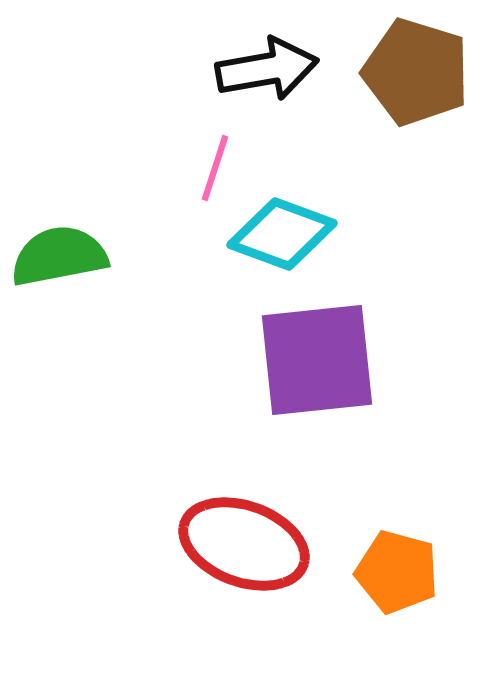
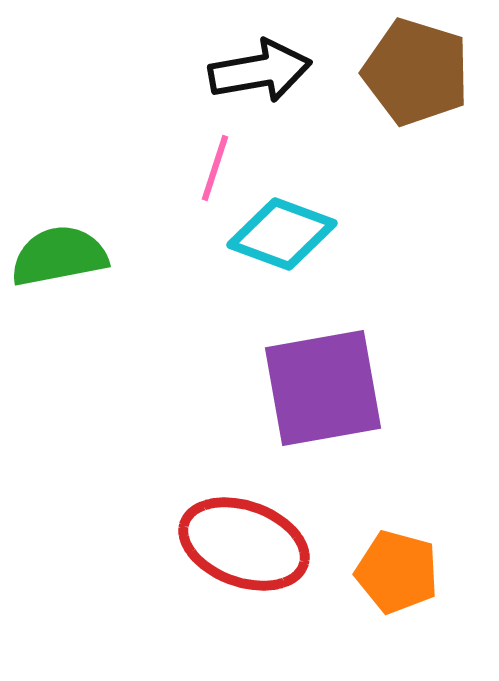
black arrow: moved 7 px left, 2 px down
purple square: moved 6 px right, 28 px down; rotated 4 degrees counterclockwise
